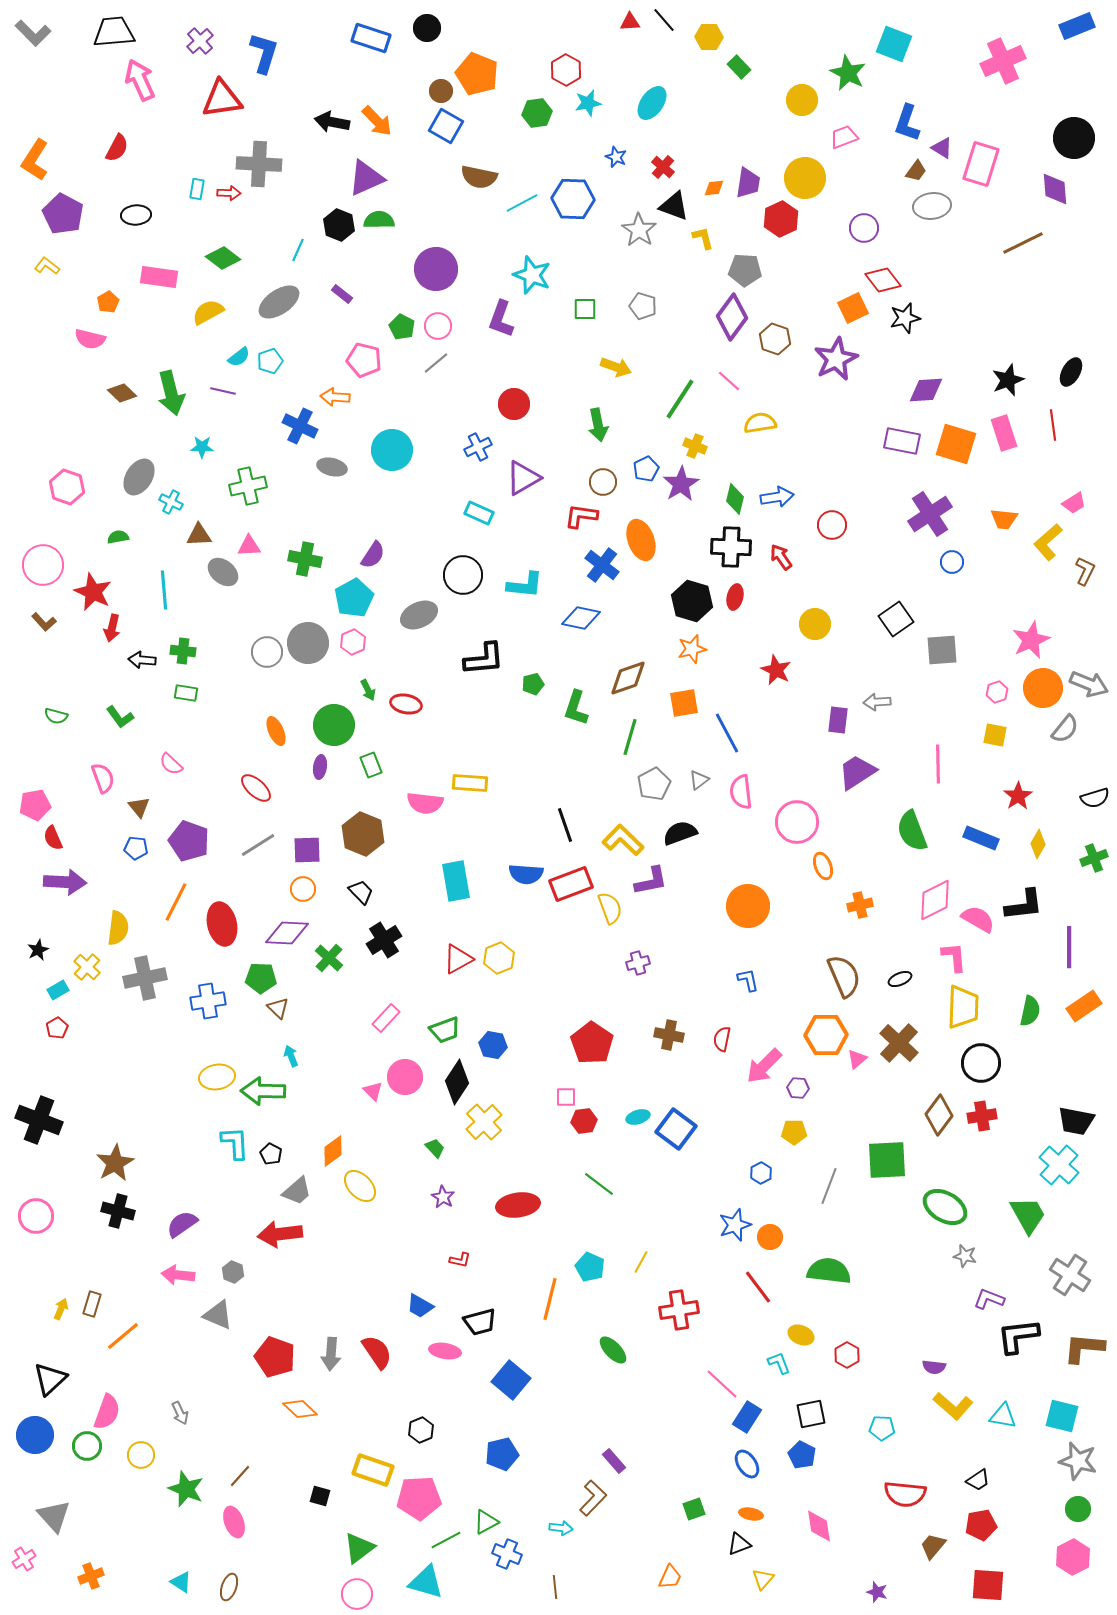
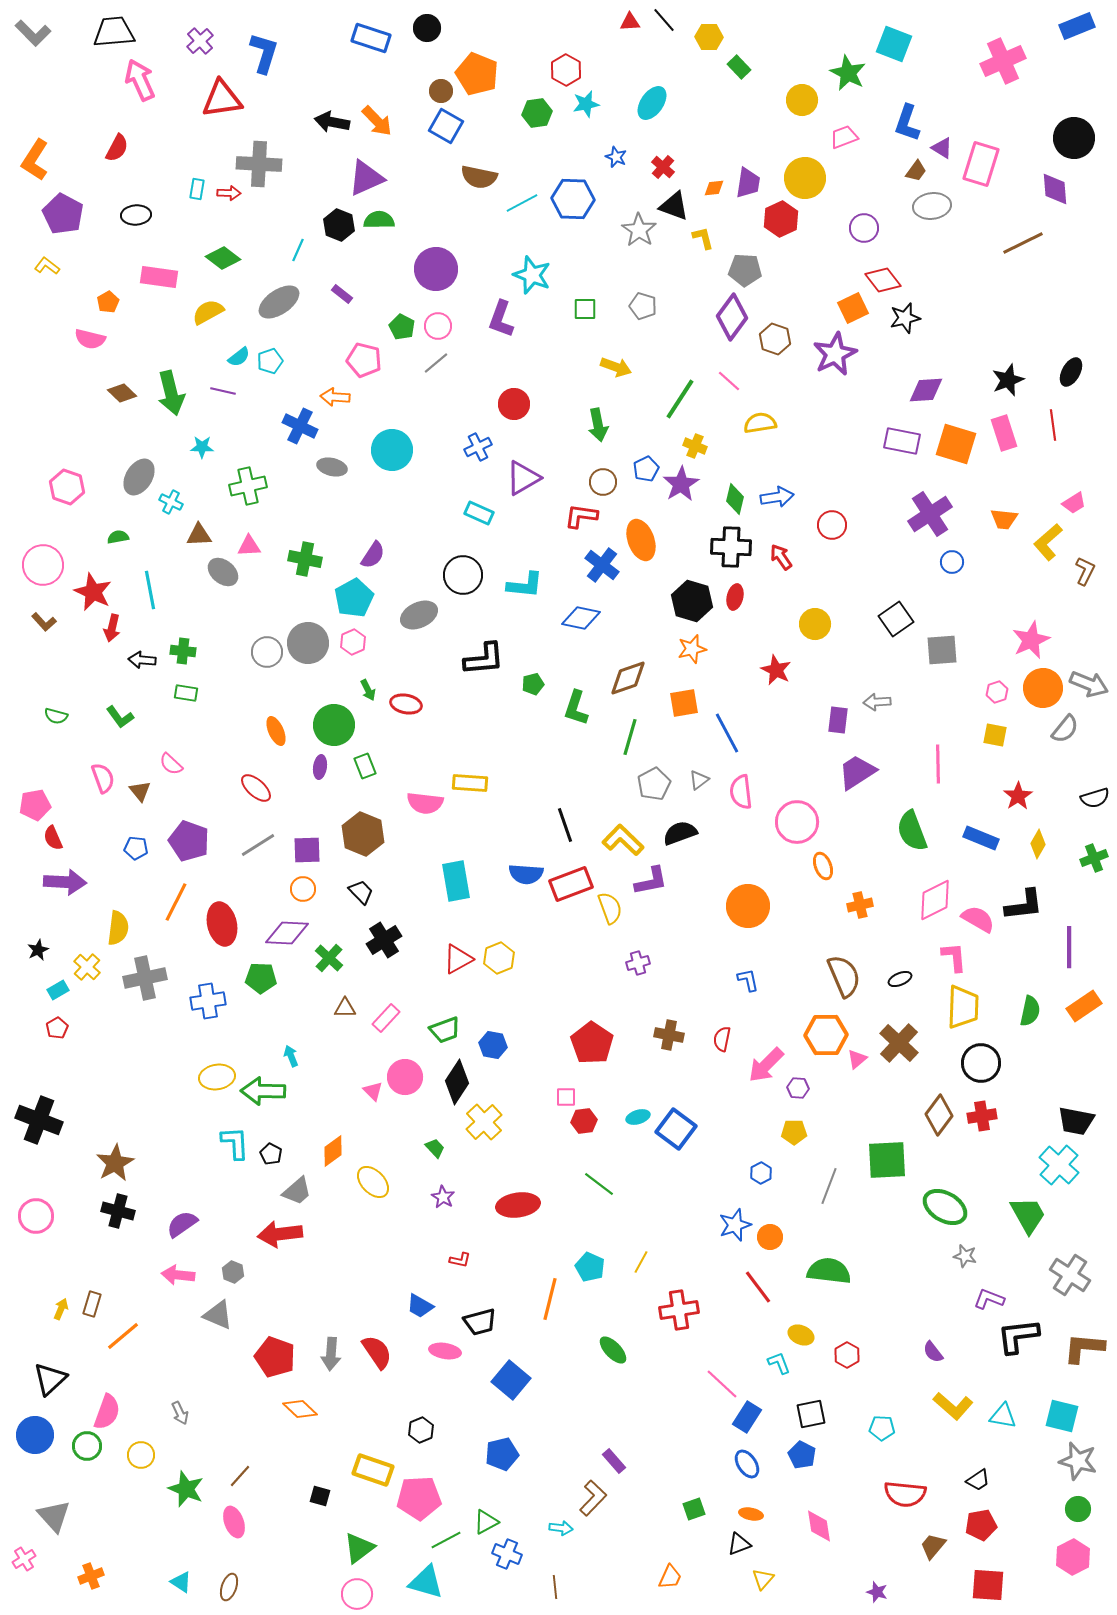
cyan star at (588, 103): moved 2 px left, 1 px down
purple star at (836, 359): moved 1 px left, 5 px up
cyan line at (164, 590): moved 14 px left; rotated 6 degrees counterclockwise
green rectangle at (371, 765): moved 6 px left, 1 px down
brown triangle at (139, 807): moved 1 px right, 16 px up
brown triangle at (278, 1008): moved 67 px right; rotated 45 degrees counterclockwise
pink arrow at (764, 1066): moved 2 px right, 1 px up
yellow ellipse at (360, 1186): moved 13 px right, 4 px up
purple semicircle at (934, 1367): moved 1 px left, 15 px up; rotated 45 degrees clockwise
